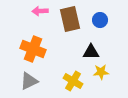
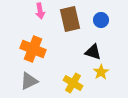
pink arrow: rotated 98 degrees counterclockwise
blue circle: moved 1 px right
black triangle: moved 2 px right; rotated 18 degrees clockwise
yellow star: rotated 28 degrees counterclockwise
yellow cross: moved 2 px down
